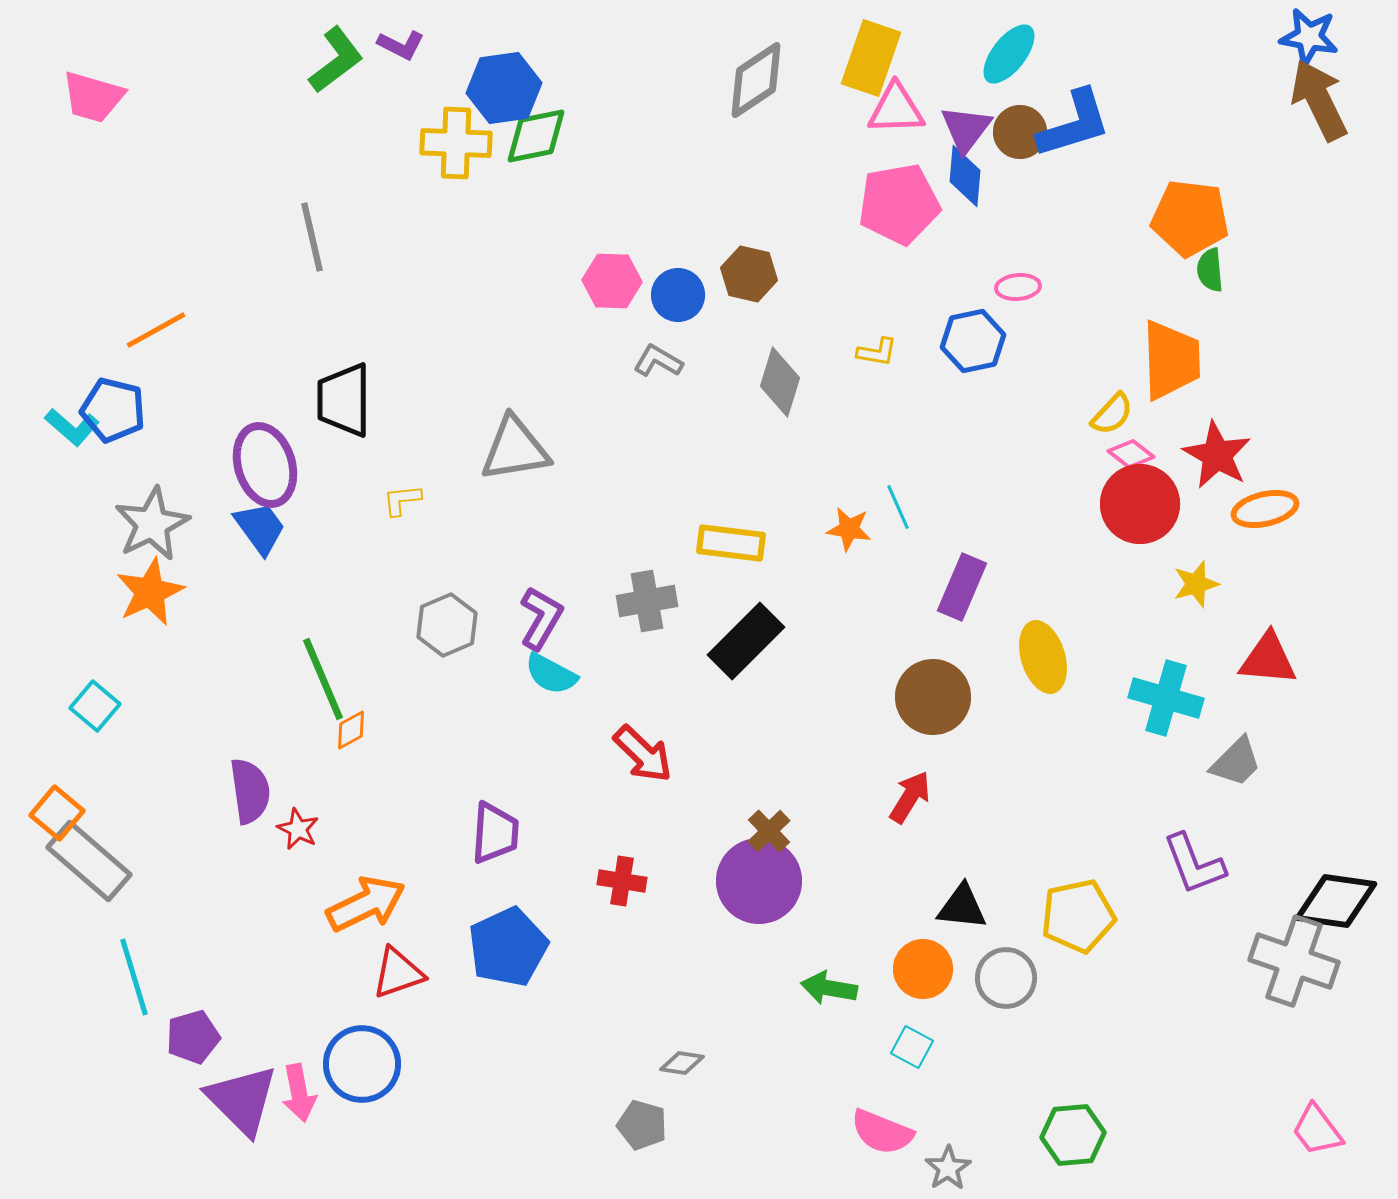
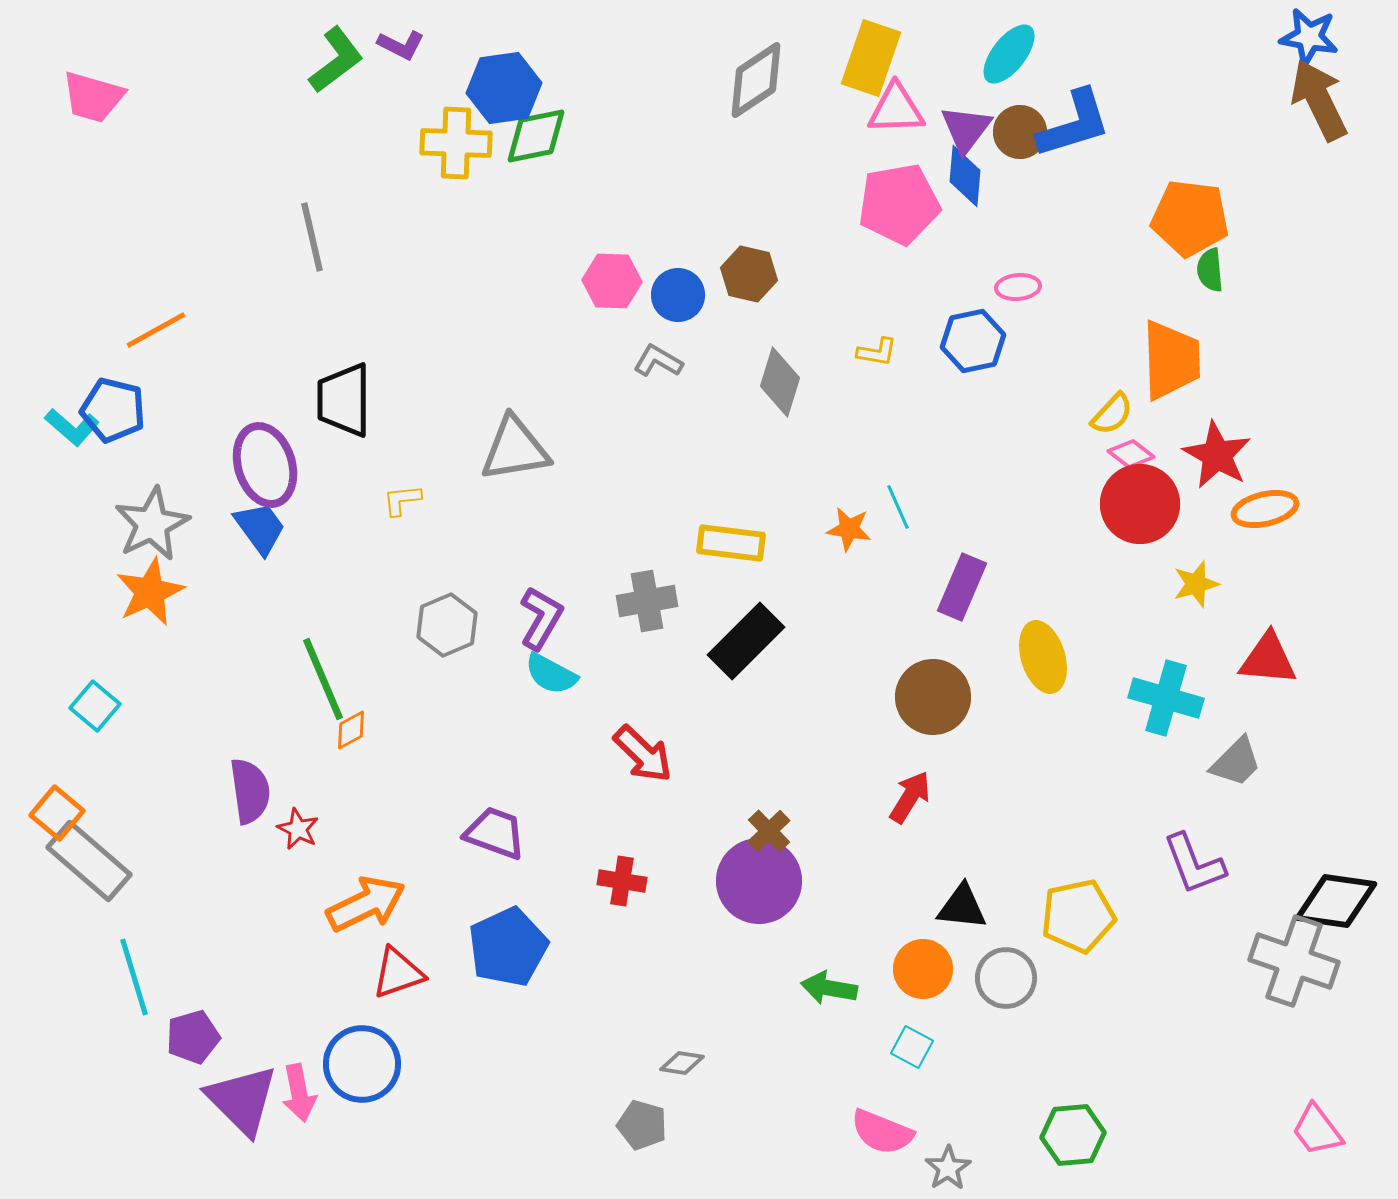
purple trapezoid at (495, 833): rotated 74 degrees counterclockwise
